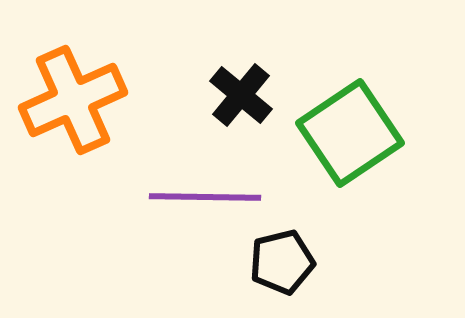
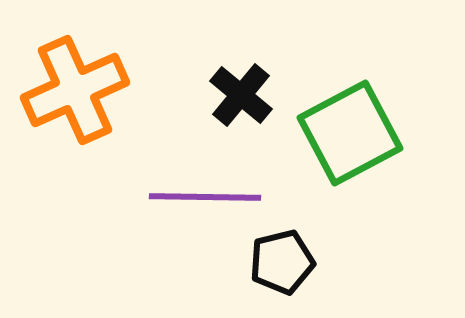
orange cross: moved 2 px right, 10 px up
green square: rotated 6 degrees clockwise
